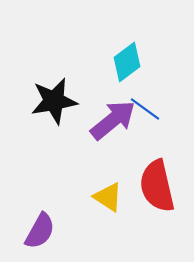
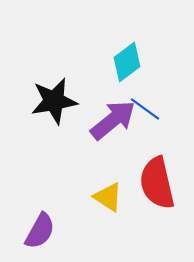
red semicircle: moved 3 px up
